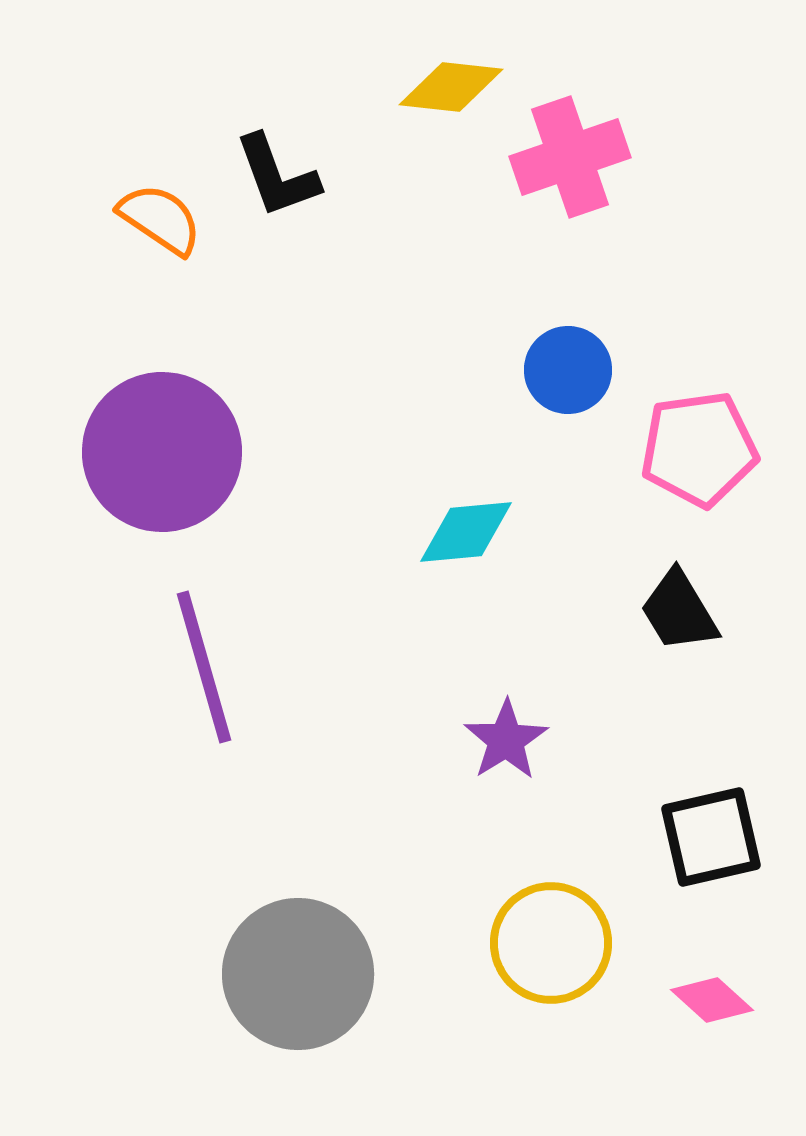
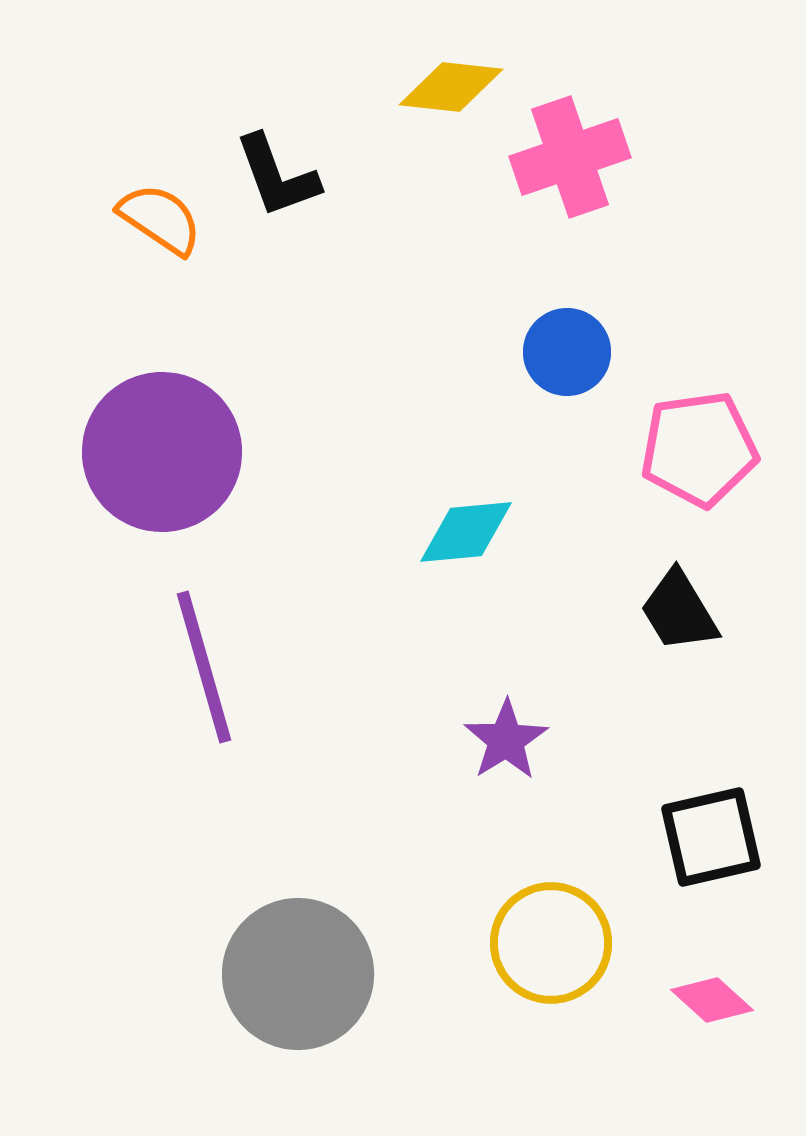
blue circle: moved 1 px left, 18 px up
